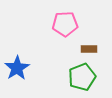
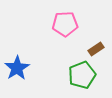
brown rectangle: moved 7 px right; rotated 35 degrees counterclockwise
green pentagon: moved 2 px up
